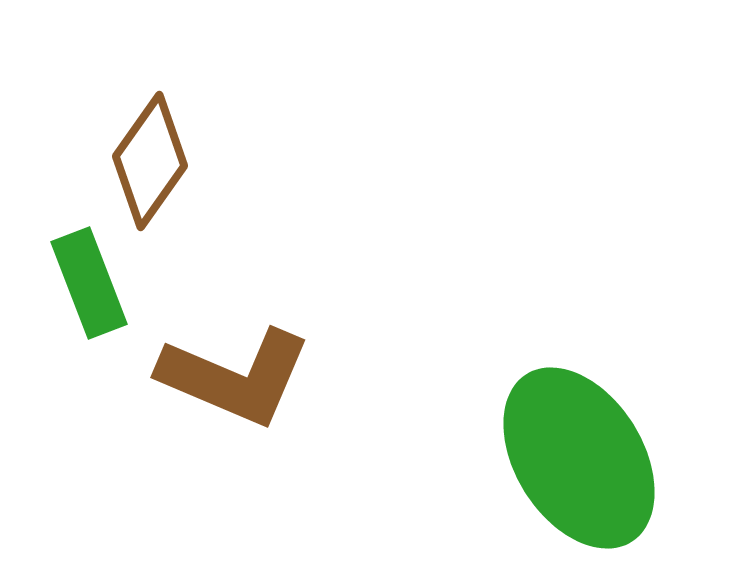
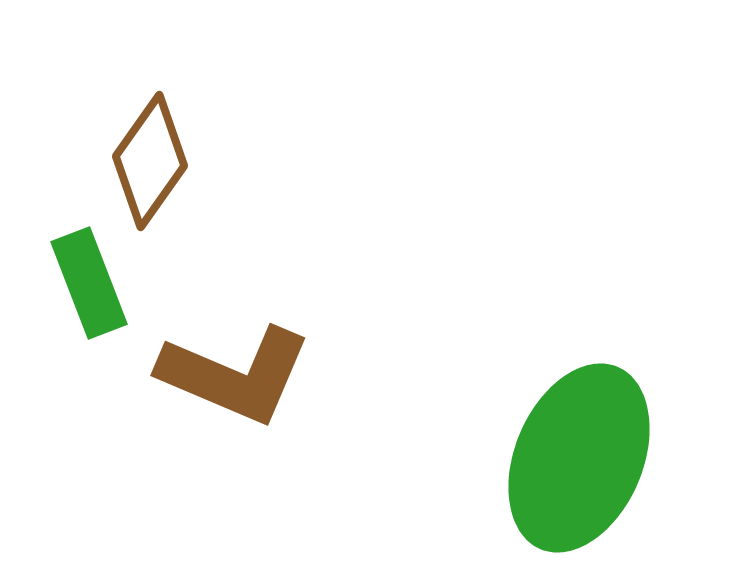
brown L-shape: moved 2 px up
green ellipse: rotated 55 degrees clockwise
